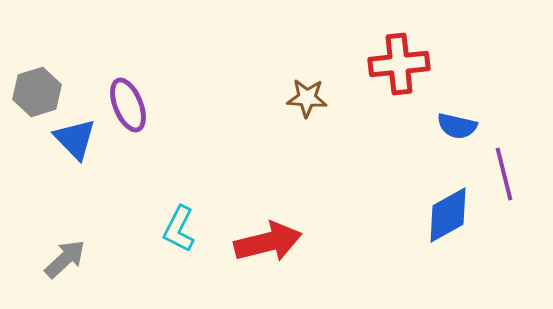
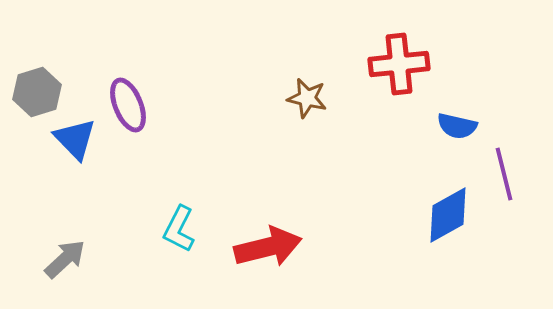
brown star: rotated 9 degrees clockwise
red arrow: moved 5 px down
